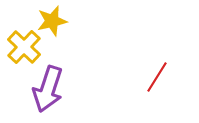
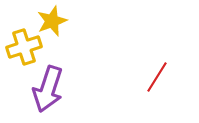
yellow star: rotated 8 degrees counterclockwise
yellow cross: rotated 28 degrees clockwise
